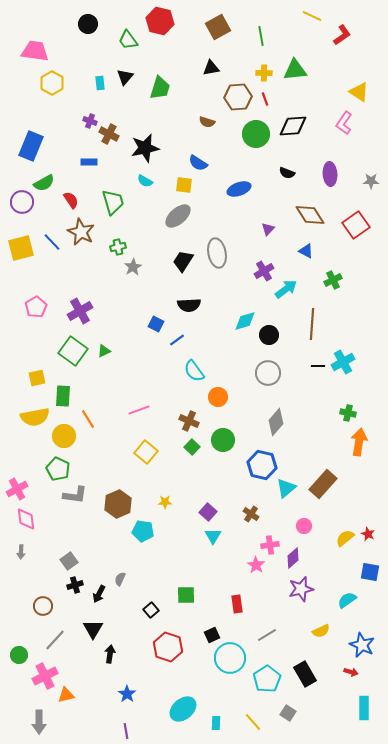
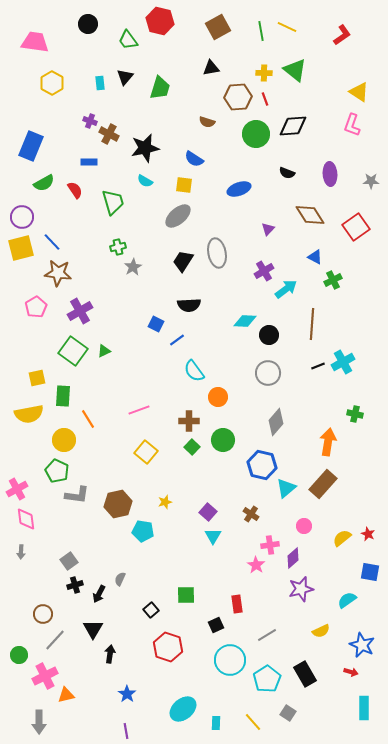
yellow line at (312, 16): moved 25 px left, 11 px down
green line at (261, 36): moved 5 px up
pink trapezoid at (35, 51): moved 9 px up
green triangle at (295, 70): rotated 45 degrees clockwise
pink L-shape at (344, 123): moved 8 px right, 2 px down; rotated 15 degrees counterclockwise
blue semicircle at (198, 163): moved 4 px left, 4 px up
red semicircle at (71, 200): moved 4 px right, 10 px up
purple circle at (22, 202): moved 15 px down
red square at (356, 225): moved 2 px down
brown star at (81, 232): moved 23 px left, 41 px down; rotated 20 degrees counterclockwise
blue triangle at (306, 251): moved 9 px right, 6 px down
cyan diamond at (245, 321): rotated 20 degrees clockwise
black line at (318, 366): rotated 24 degrees counterclockwise
green cross at (348, 413): moved 7 px right, 1 px down
yellow semicircle at (35, 417): moved 6 px left, 3 px up
brown cross at (189, 421): rotated 24 degrees counterclockwise
yellow circle at (64, 436): moved 4 px down
orange arrow at (359, 442): moved 31 px left
green pentagon at (58, 469): moved 1 px left, 2 px down
gray L-shape at (75, 495): moved 2 px right
yellow star at (165, 502): rotated 16 degrees counterclockwise
brown hexagon at (118, 504): rotated 12 degrees clockwise
yellow semicircle at (345, 538): moved 3 px left
brown circle at (43, 606): moved 8 px down
black square at (212, 635): moved 4 px right, 10 px up
cyan circle at (230, 658): moved 2 px down
